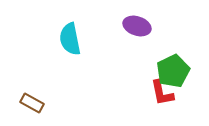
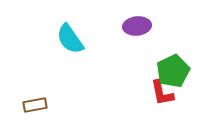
purple ellipse: rotated 24 degrees counterclockwise
cyan semicircle: rotated 24 degrees counterclockwise
brown rectangle: moved 3 px right, 2 px down; rotated 40 degrees counterclockwise
